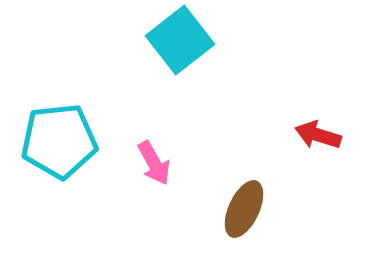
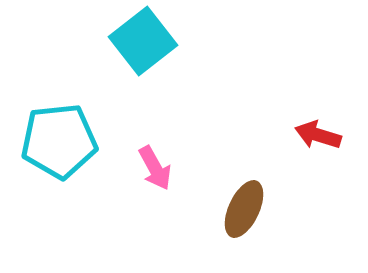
cyan square: moved 37 px left, 1 px down
pink arrow: moved 1 px right, 5 px down
